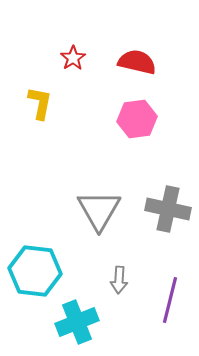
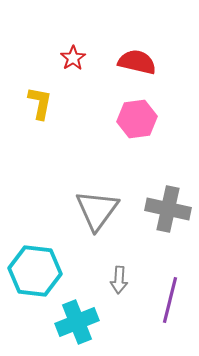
gray triangle: moved 2 px left; rotated 6 degrees clockwise
